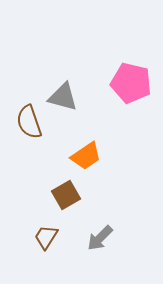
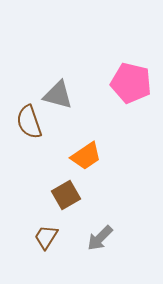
gray triangle: moved 5 px left, 2 px up
